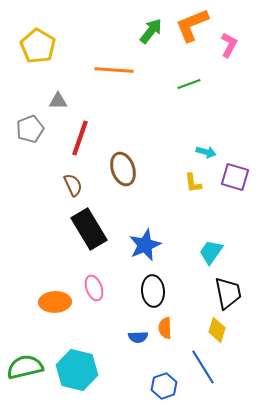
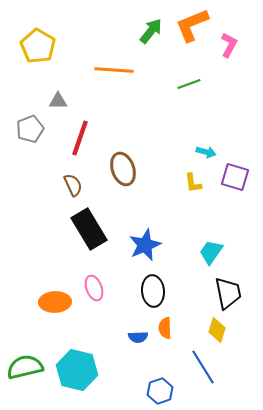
blue hexagon: moved 4 px left, 5 px down
